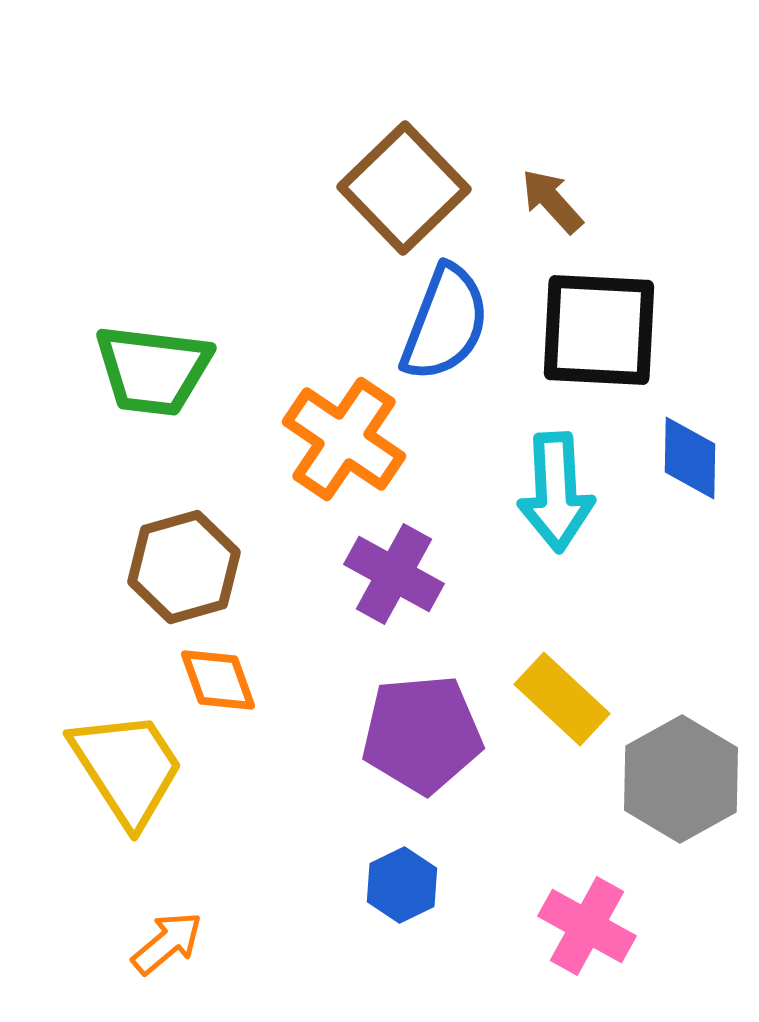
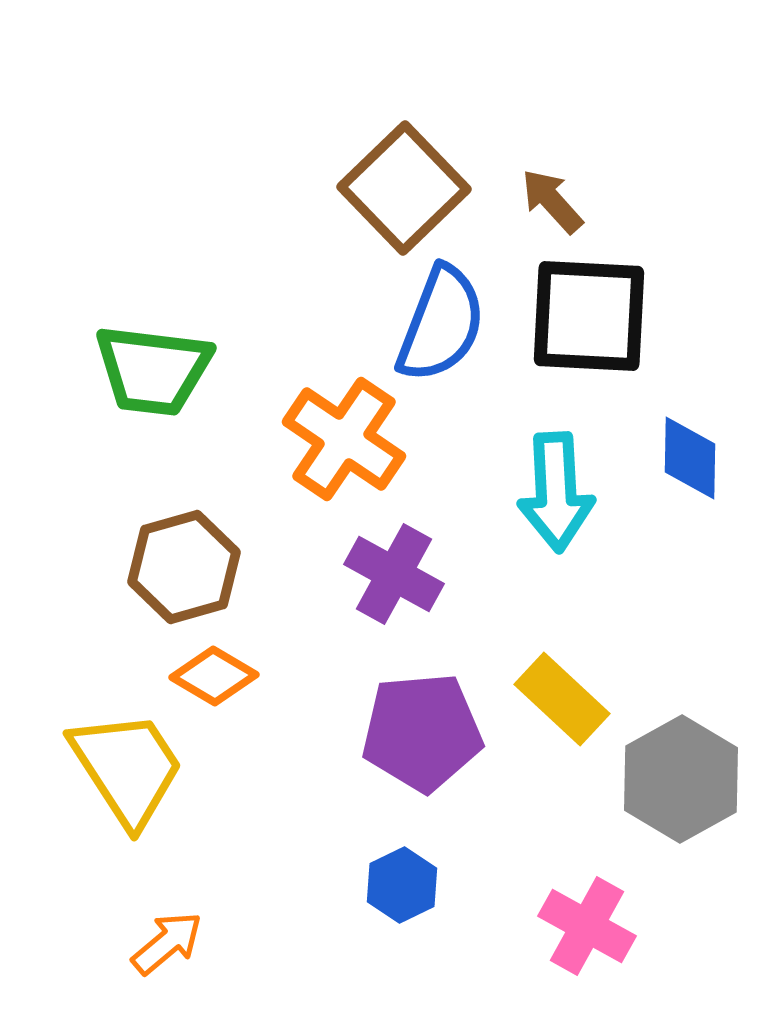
blue semicircle: moved 4 px left, 1 px down
black square: moved 10 px left, 14 px up
orange diamond: moved 4 px left, 4 px up; rotated 40 degrees counterclockwise
purple pentagon: moved 2 px up
